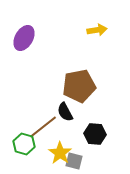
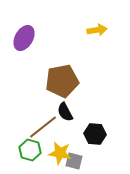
brown pentagon: moved 17 px left, 5 px up
green hexagon: moved 6 px right, 6 px down
yellow star: rotated 25 degrees counterclockwise
